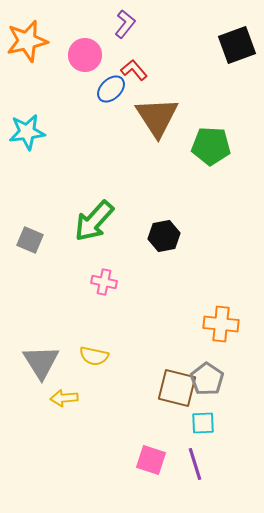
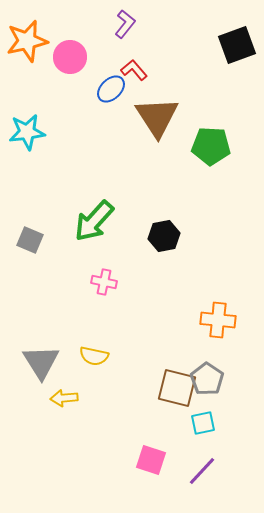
pink circle: moved 15 px left, 2 px down
orange cross: moved 3 px left, 4 px up
cyan square: rotated 10 degrees counterclockwise
purple line: moved 7 px right, 7 px down; rotated 60 degrees clockwise
